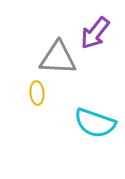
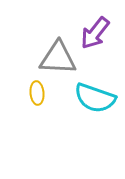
cyan semicircle: moved 25 px up
